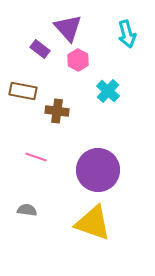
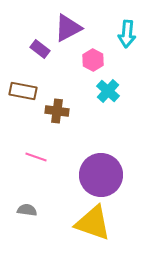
purple triangle: rotated 44 degrees clockwise
cyan arrow: rotated 20 degrees clockwise
pink hexagon: moved 15 px right
purple circle: moved 3 px right, 5 px down
